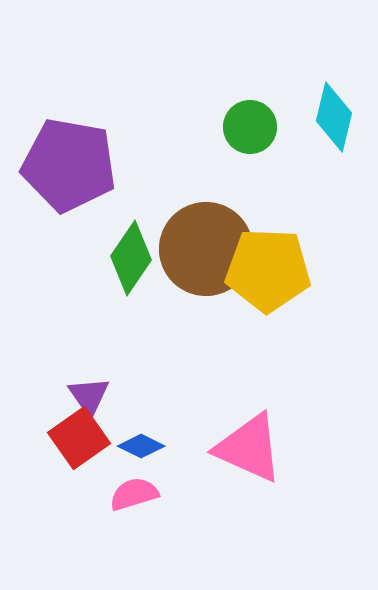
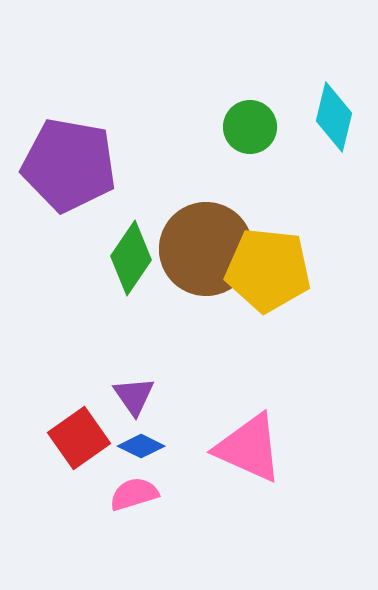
yellow pentagon: rotated 4 degrees clockwise
purple triangle: moved 45 px right
